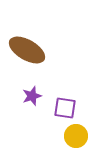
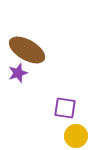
purple star: moved 14 px left, 23 px up
